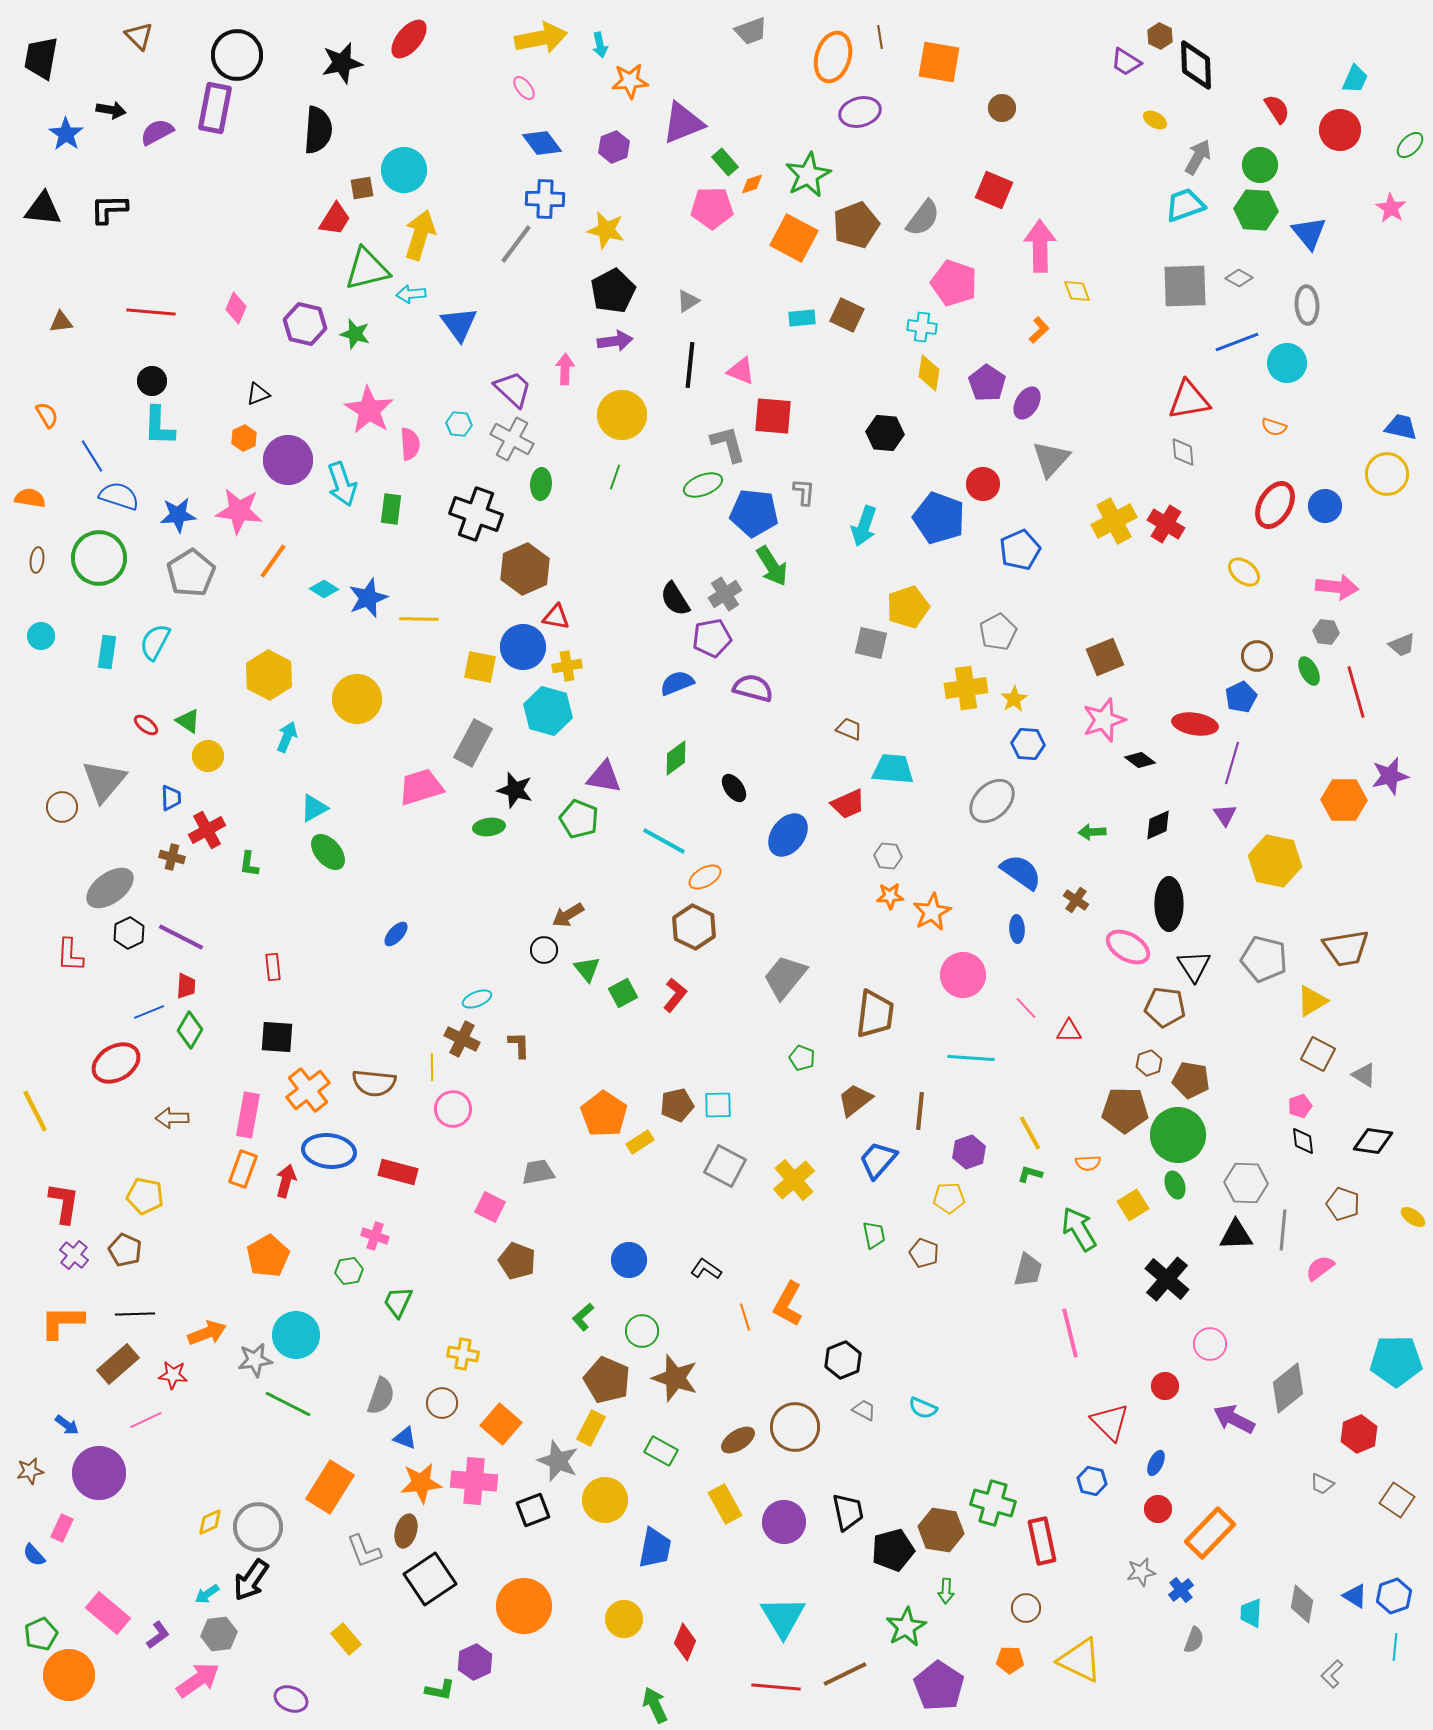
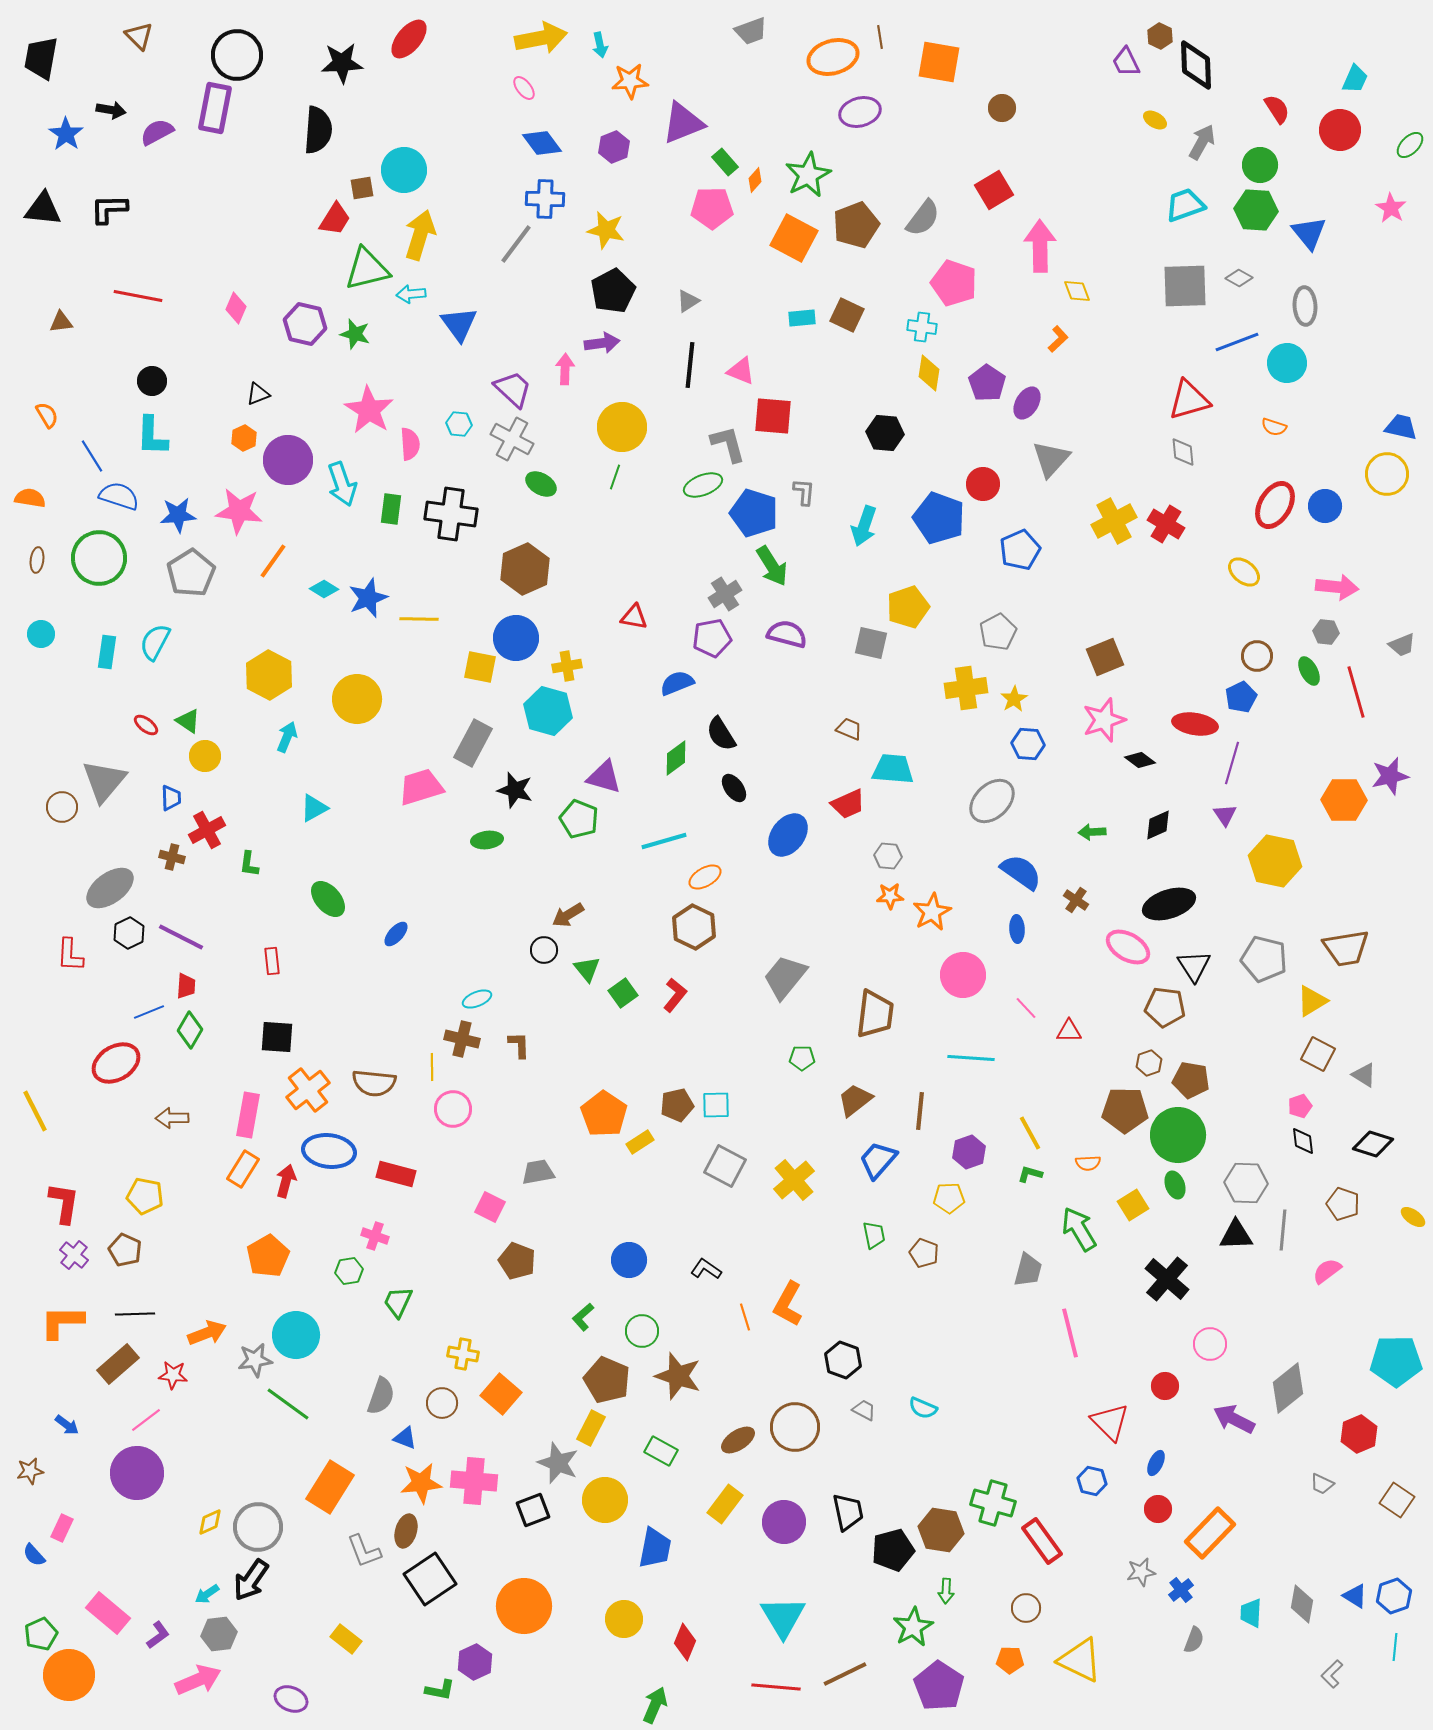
orange ellipse at (833, 57): rotated 57 degrees clockwise
purple trapezoid at (1126, 62): rotated 32 degrees clockwise
black star at (342, 63): rotated 9 degrees clockwise
gray arrow at (1198, 157): moved 4 px right, 15 px up
orange diamond at (752, 184): moved 3 px right, 4 px up; rotated 30 degrees counterclockwise
red square at (994, 190): rotated 36 degrees clockwise
gray ellipse at (1307, 305): moved 2 px left, 1 px down
red line at (151, 312): moved 13 px left, 16 px up; rotated 6 degrees clockwise
orange L-shape at (1039, 330): moved 19 px right, 9 px down
purple arrow at (615, 341): moved 13 px left, 2 px down
red triangle at (1189, 400): rotated 6 degrees counterclockwise
yellow circle at (622, 415): moved 12 px down
cyan L-shape at (159, 426): moved 7 px left, 10 px down
green ellipse at (541, 484): rotated 64 degrees counterclockwise
blue pentagon at (754, 513): rotated 12 degrees clockwise
black cross at (476, 514): moved 25 px left; rotated 12 degrees counterclockwise
black semicircle at (675, 599): moved 46 px right, 135 px down
red triangle at (556, 617): moved 78 px right
cyan circle at (41, 636): moved 2 px up
blue circle at (523, 647): moved 7 px left, 9 px up
purple semicircle at (753, 688): moved 34 px right, 54 px up
yellow circle at (208, 756): moved 3 px left
purple triangle at (604, 777): rotated 6 degrees clockwise
green ellipse at (489, 827): moved 2 px left, 13 px down
cyan line at (664, 841): rotated 45 degrees counterclockwise
green ellipse at (328, 852): moved 47 px down
black ellipse at (1169, 904): rotated 72 degrees clockwise
red rectangle at (273, 967): moved 1 px left, 6 px up
green square at (623, 993): rotated 8 degrees counterclockwise
brown cross at (462, 1039): rotated 12 degrees counterclockwise
green pentagon at (802, 1058): rotated 20 degrees counterclockwise
cyan square at (718, 1105): moved 2 px left
black diamond at (1373, 1141): moved 3 px down; rotated 9 degrees clockwise
orange rectangle at (243, 1169): rotated 12 degrees clockwise
red rectangle at (398, 1172): moved 2 px left, 2 px down
pink semicircle at (1320, 1268): moved 7 px right, 3 px down
black hexagon at (843, 1360): rotated 18 degrees counterclockwise
brown star at (675, 1378): moved 3 px right, 2 px up
green line at (288, 1404): rotated 9 degrees clockwise
pink line at (146, 1420): rotated 12 degrees counterclockwise
orange square at (501, 1424): moved 30 px up
gray star at (558, 1461): moved 2 px down
purple circle at (99, 1473): moved 38 px right
yellow rectangle at (725, 1504): rotated 66 degrees clockwise
red rectangle at (1042, 1541): rotated 24 degrees counterclockwise
green star at (906, 1627): moved 7 px right
yellow rectangle at (346, 1639): rotated 12 degrees counterclockwise
pink arrow at (198, 1680): rotated 12 degrees clockwise
green arrow at (655, 1705): rotated 48 degrees clockwise
